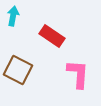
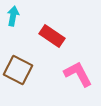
pink L-shape: rotated 32 degrees counterclockwise
